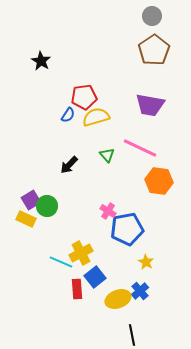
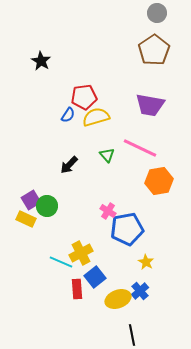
gray circle: moved 5 px right, 3 px up
orange hexagon: rotated 16 degrees counterclockwise
